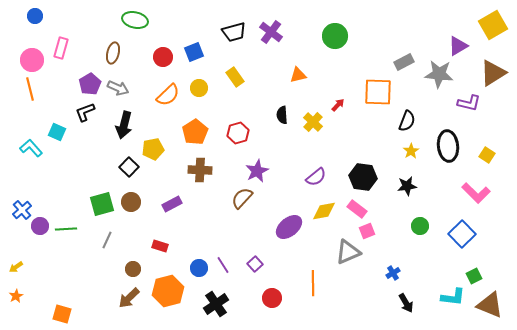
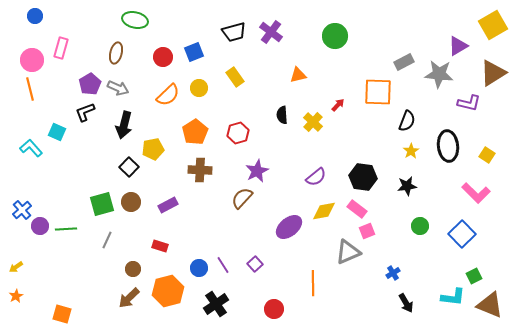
brown ellipse at (113, 53): moved 3 px right
purple rectangle at (172, 204): moved 4 px left, 1 px down
red circle at (272, 298): moved 2 px right, 11 px down
